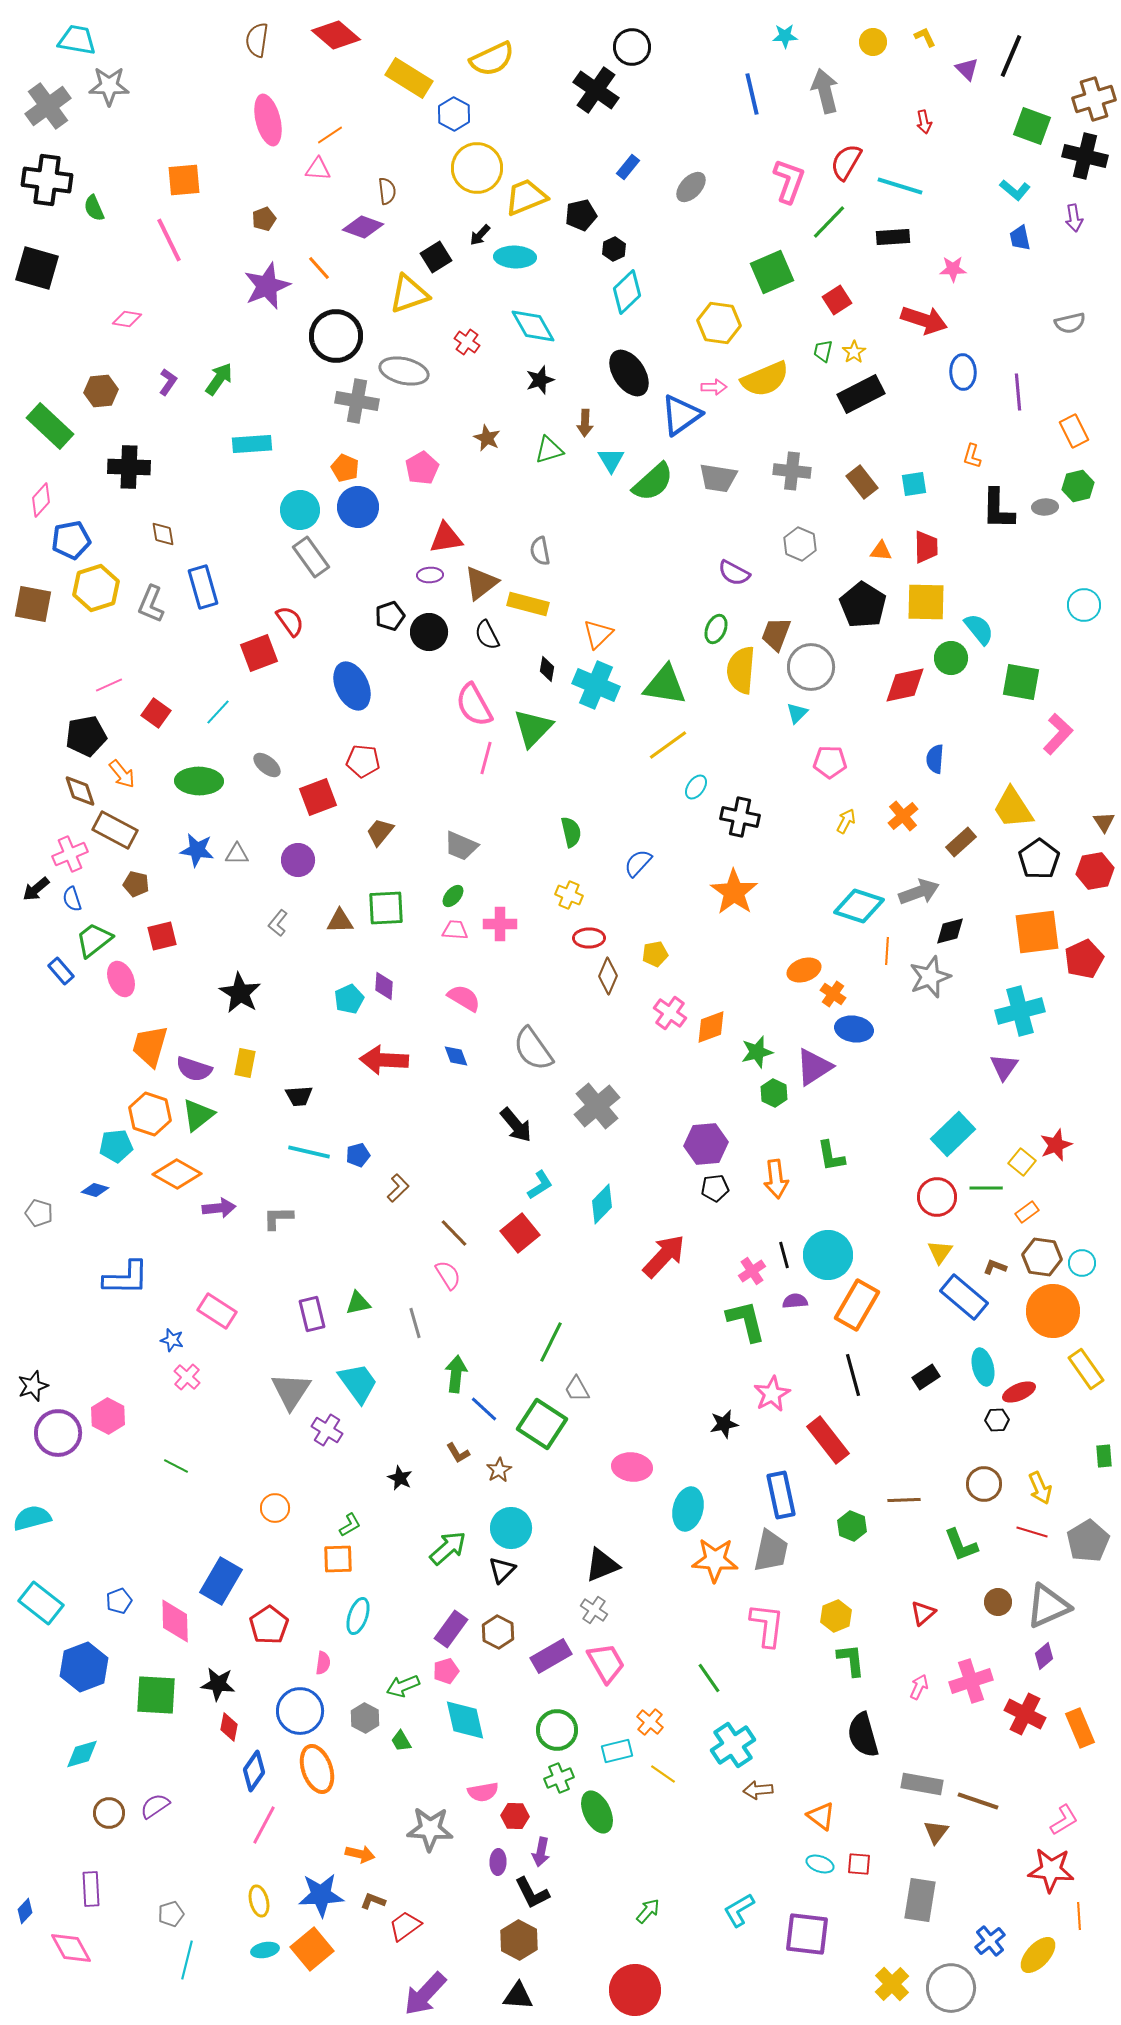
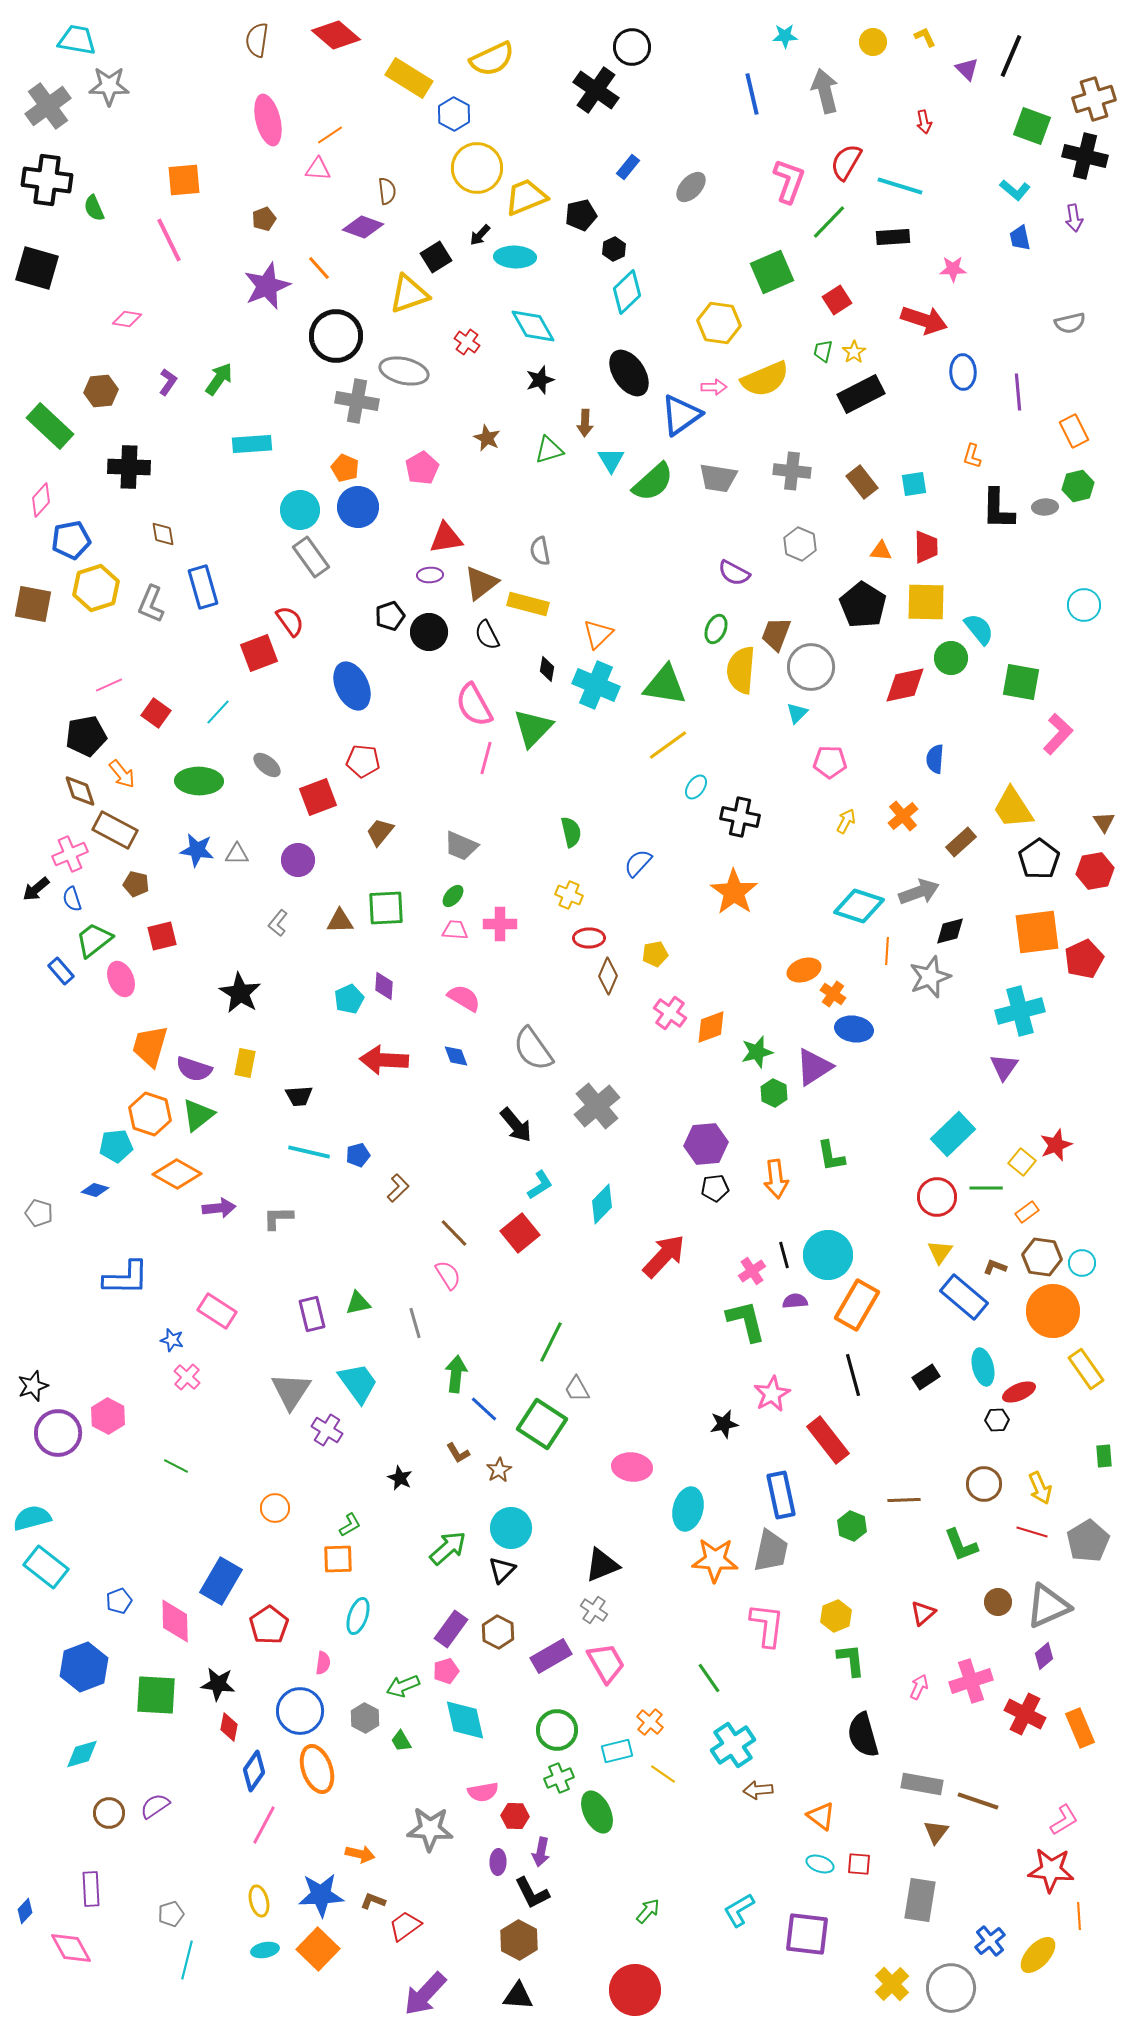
cyan rectangle at (41, 1603): moved 5 px right, 36 px up
orange square at (312, 1949): moved 6 px right; rotated 6 degrees counterclockwise
